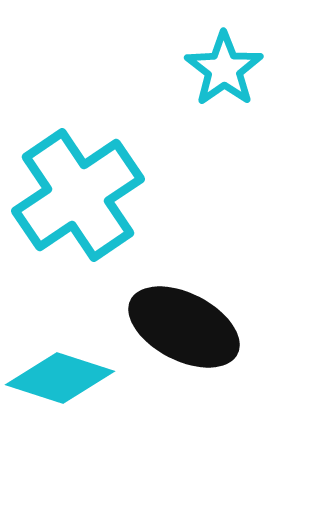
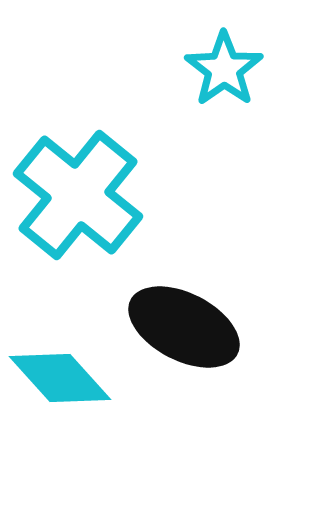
cyan cross: rotated 17 degrees counterclockwise
cyan diamond: rotated 30 degrees clockwise
